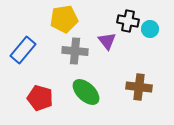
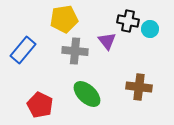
green ellipse: moved 1 px right, 2 px down
red pentagon: moved 7 px down; rotated 10 degrees clockwise
